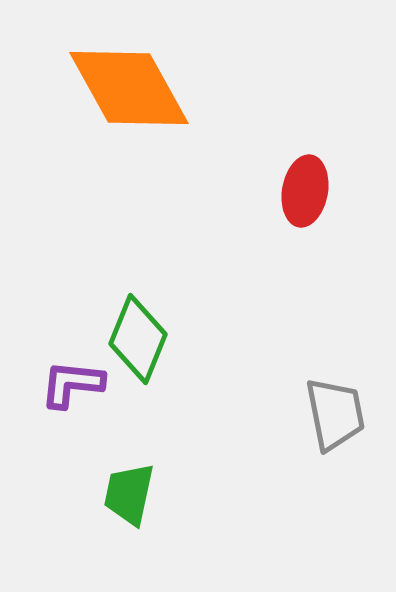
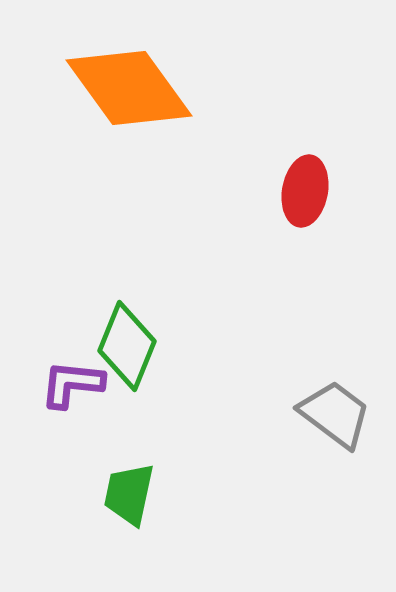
orange diamond: rotated 7 degrees counterclockwise
green diamond: moved 11 px left, 7 px down
gray trapezoid: rotated 42 degrees counterclockwise
